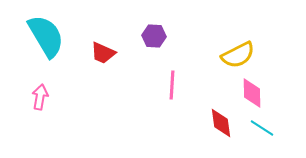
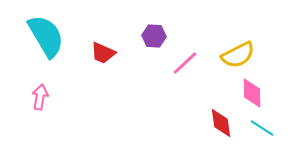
pink line: moved 13 px right, 22 px up; rotated 44 degrees clockwise
